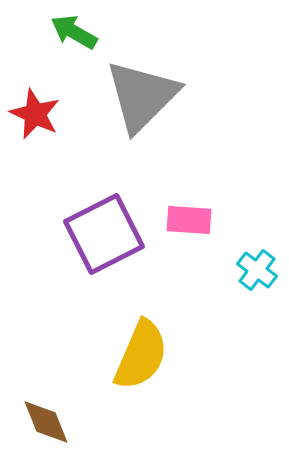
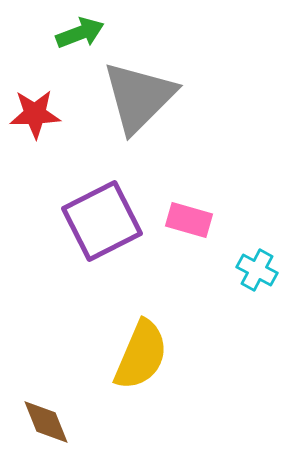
green arrow: moved 6 px right, 1 px down; rotated 129 degrees clockwise
gray triangle: moved 3 px left, 1 px down
red star: rotated 27 degrees counterclockwise
pink rectangle: rotated 12 degrees clockwise
purple square: moved 2 px left, 13 px up
cyan cross: rotated 9 degrees counterclockwise
